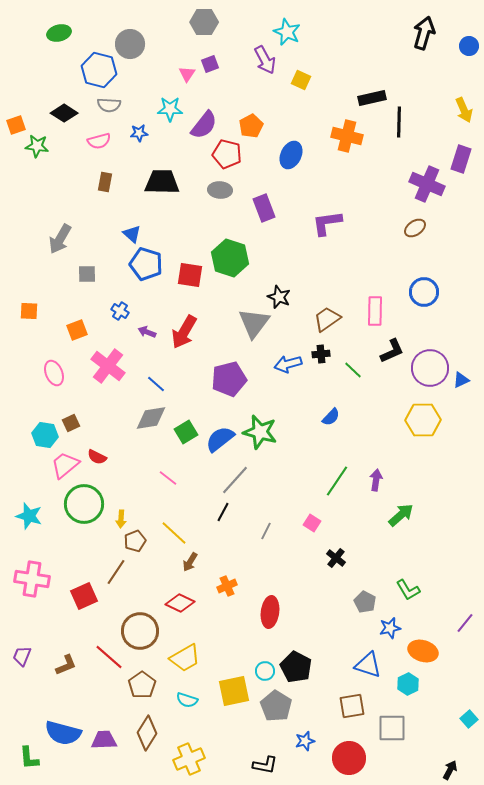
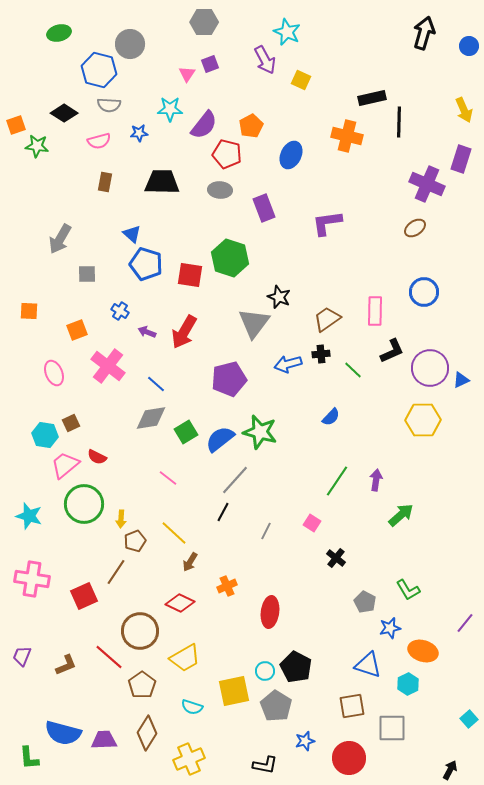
cyan semicircle at (187, 700): moved 5 px right, 7 px down
